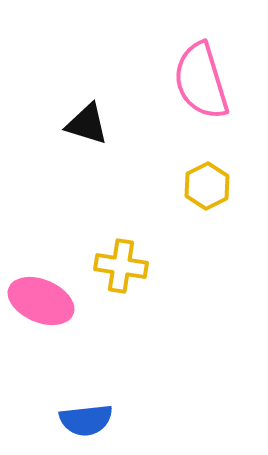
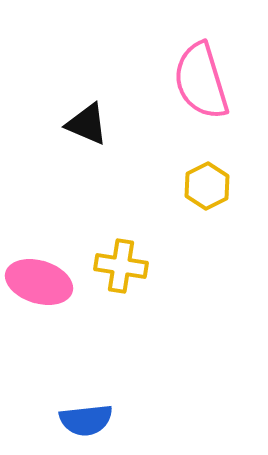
black triangle: rotated 6 degrees clockwise
pink ellipse: moved 2 px left, 19 px up; rotated 6 degrees counterclockwise
